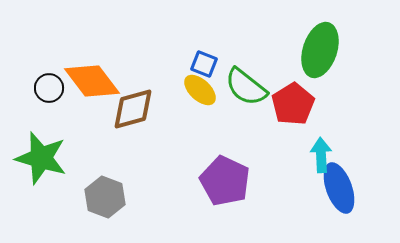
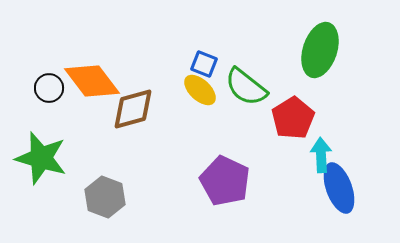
red pentagon: moved 14 px down
